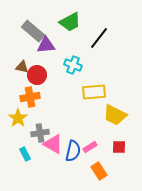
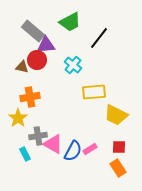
cyan cross: rotated 18 degrees clockwise
red circle: moved 15 px up
yellow trapezoid: moved 1 px right
gray cross: moved 2 px left, 3 px down
pink rectangle: moved 2 px down
blue semicircle: rotated 15 degrees clockwise
orange rectangle: moved 19 px right, 3 px up
